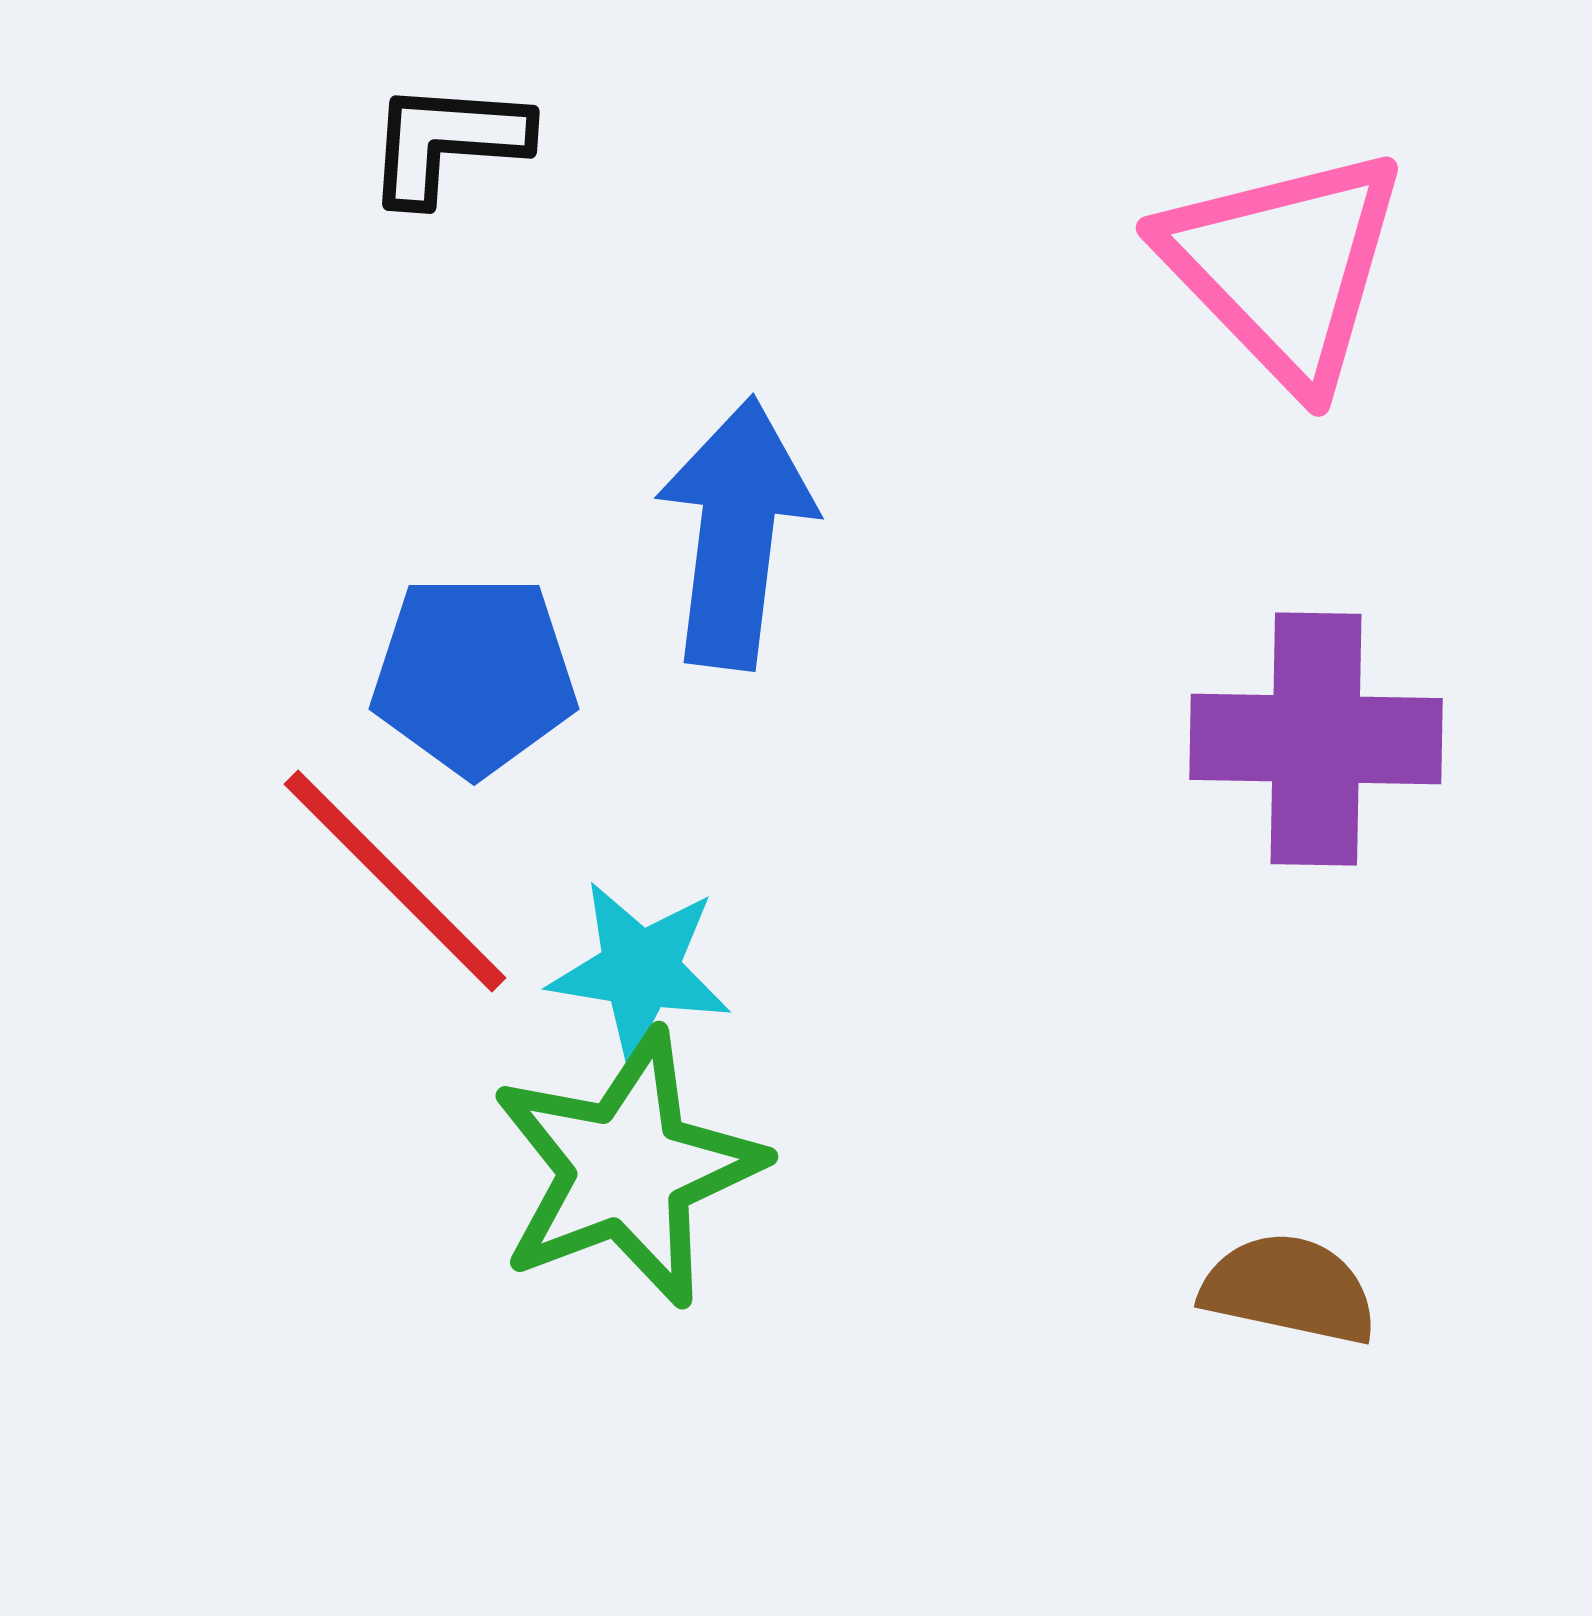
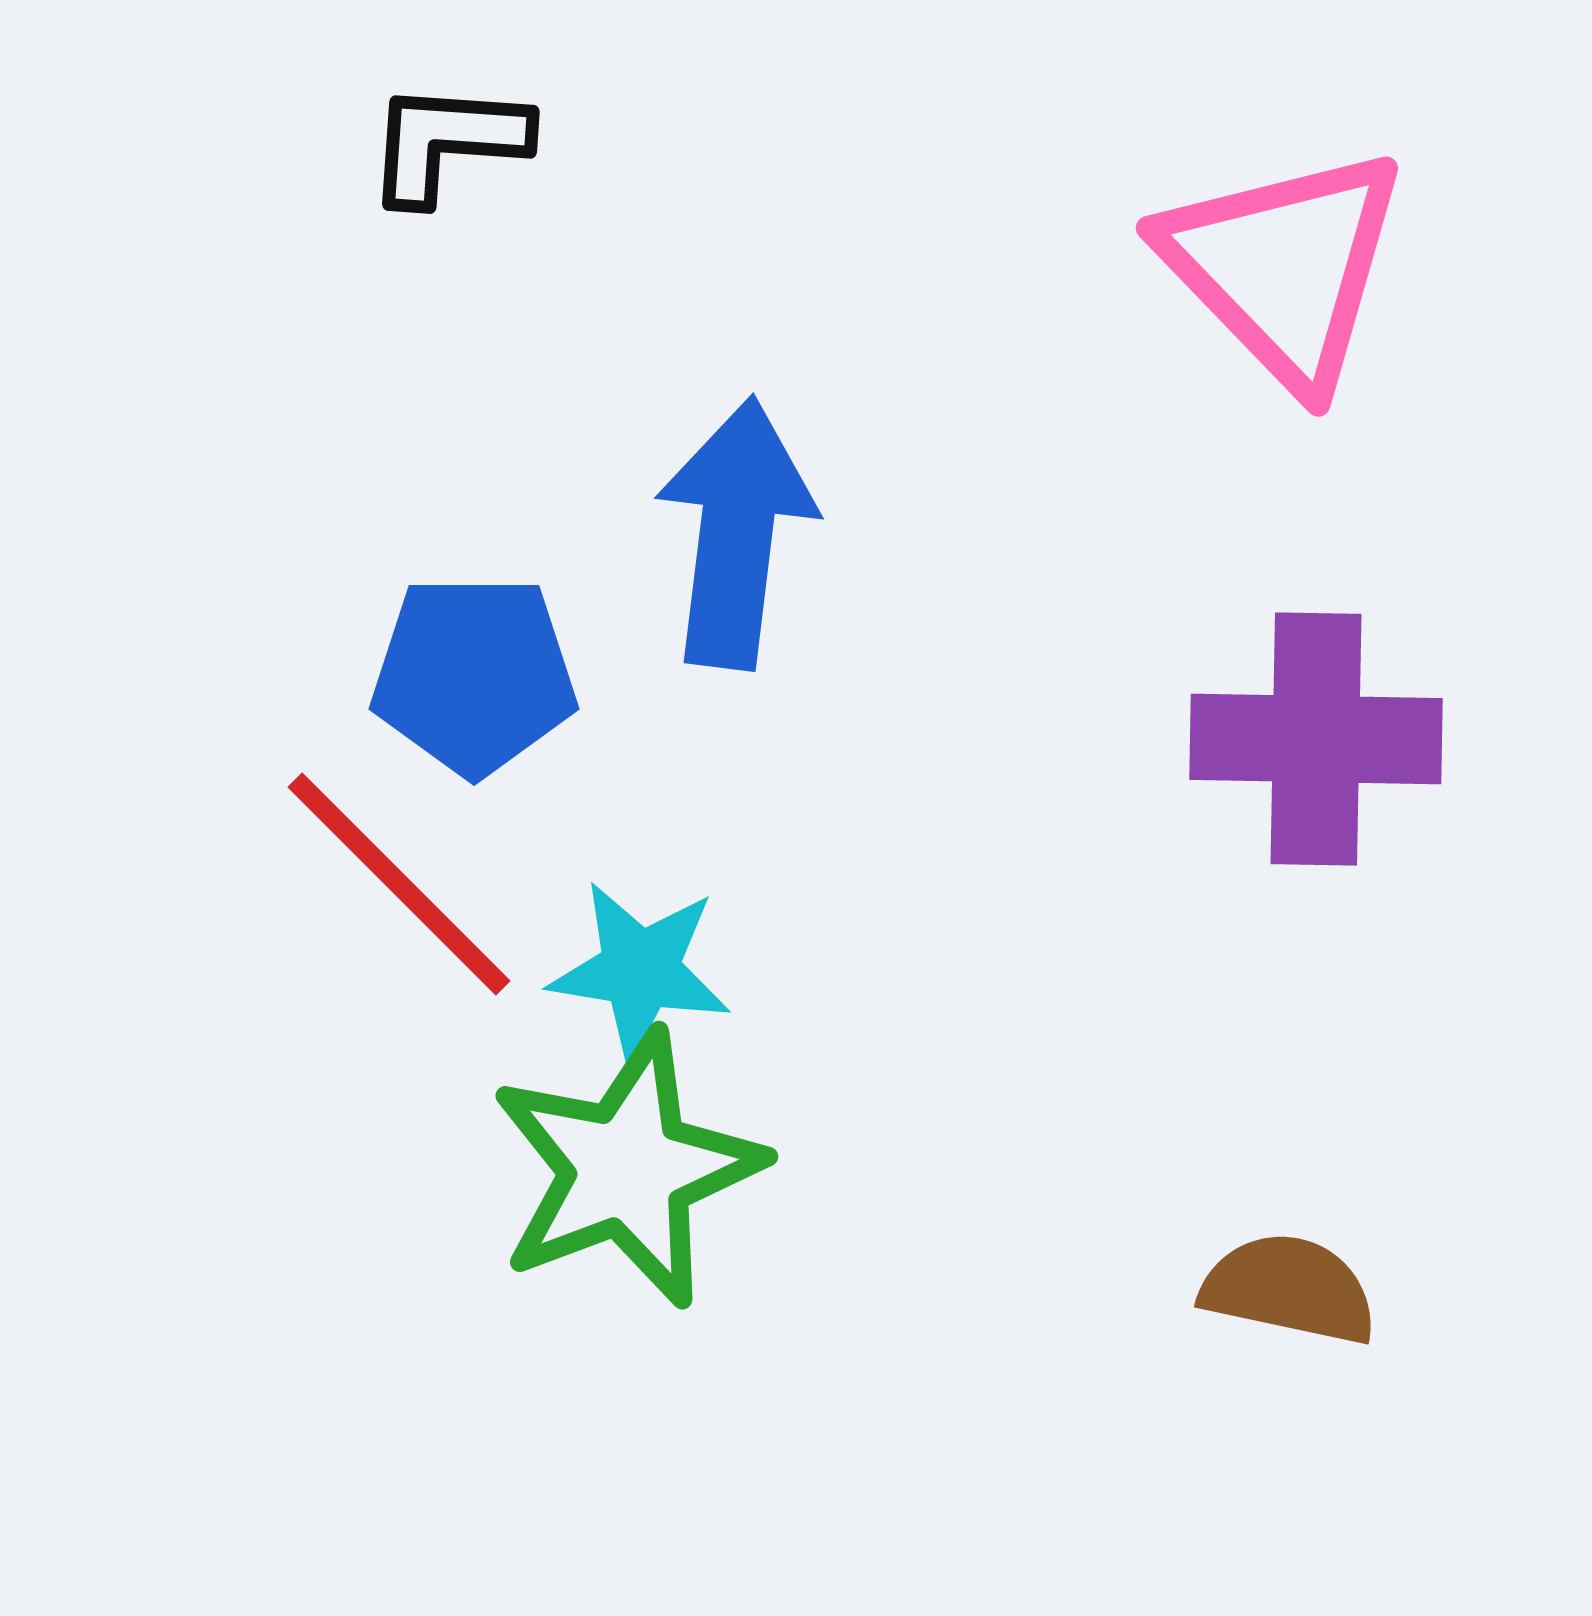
red line: moved 4 px right, 3 px down
